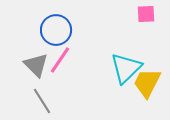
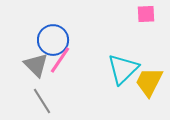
blue circle: moved 3 px left, 10 px down
cyan triangle: moved 3 px left, 1 px down
yellow trapezoid: moved 2 px right, 1 px up
